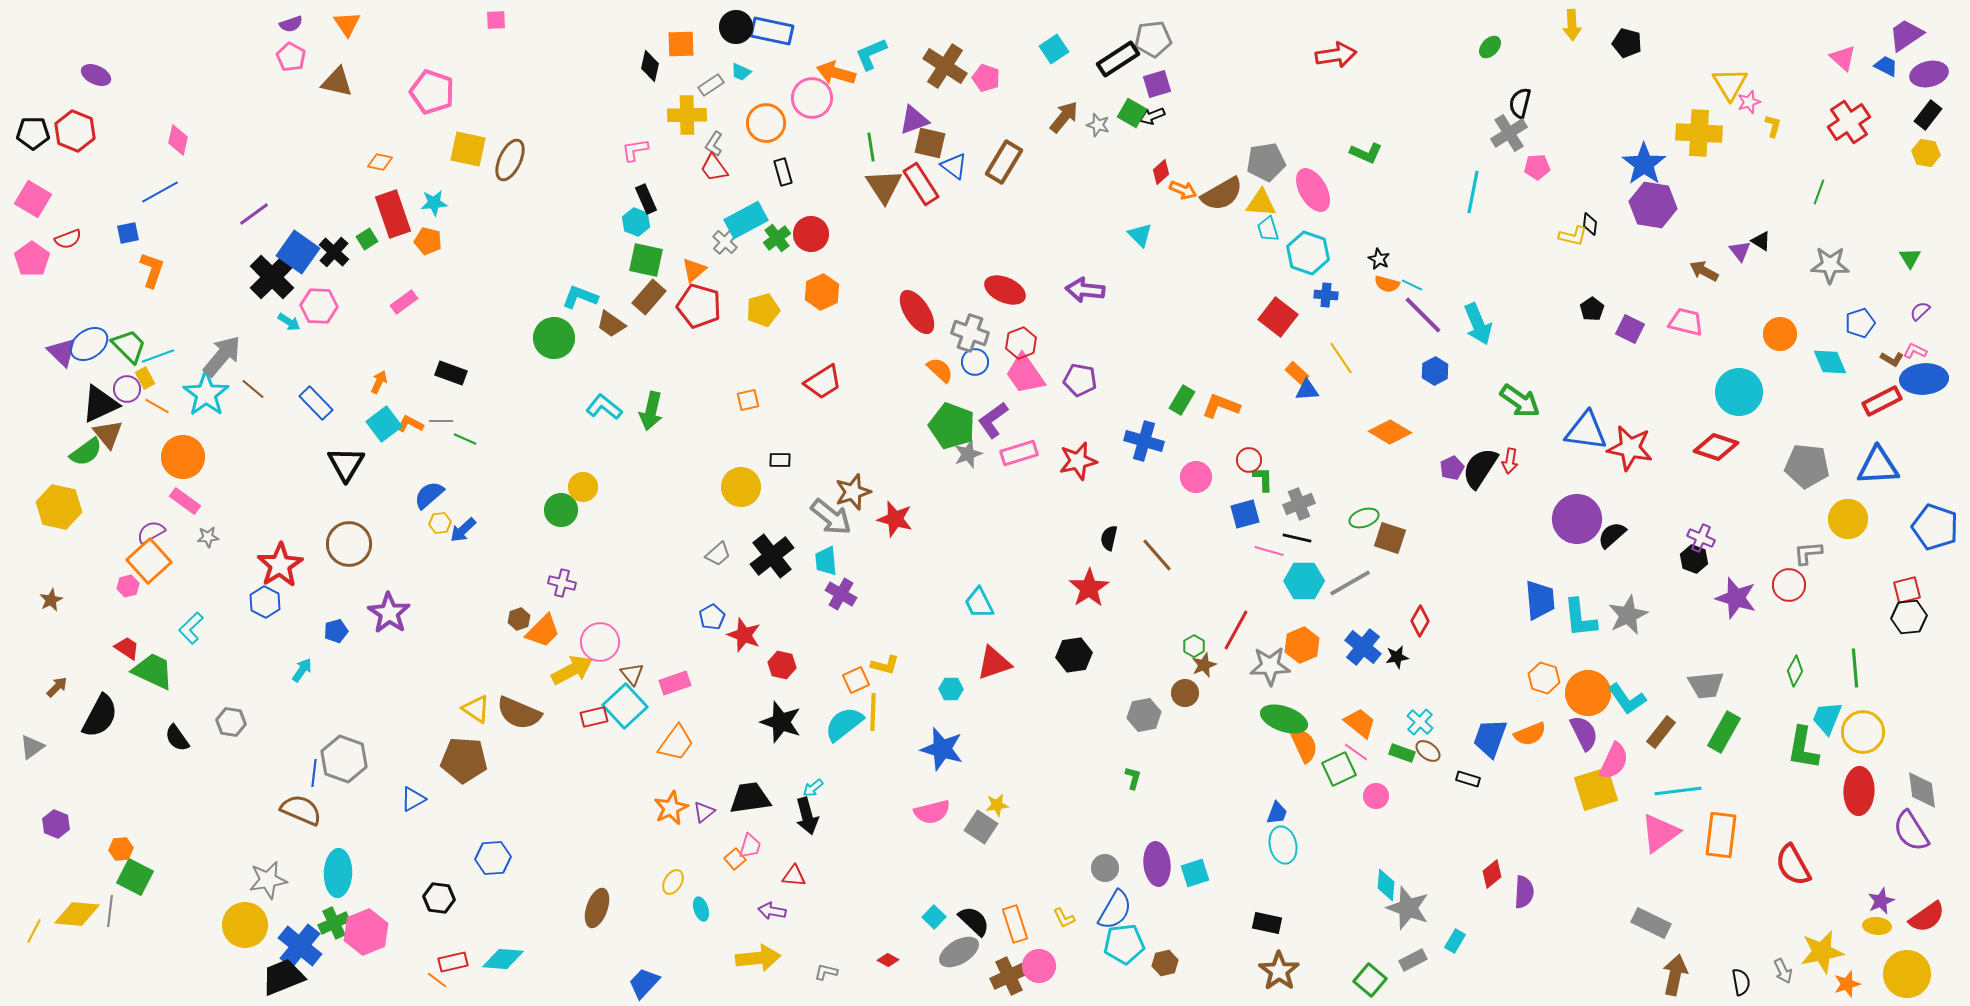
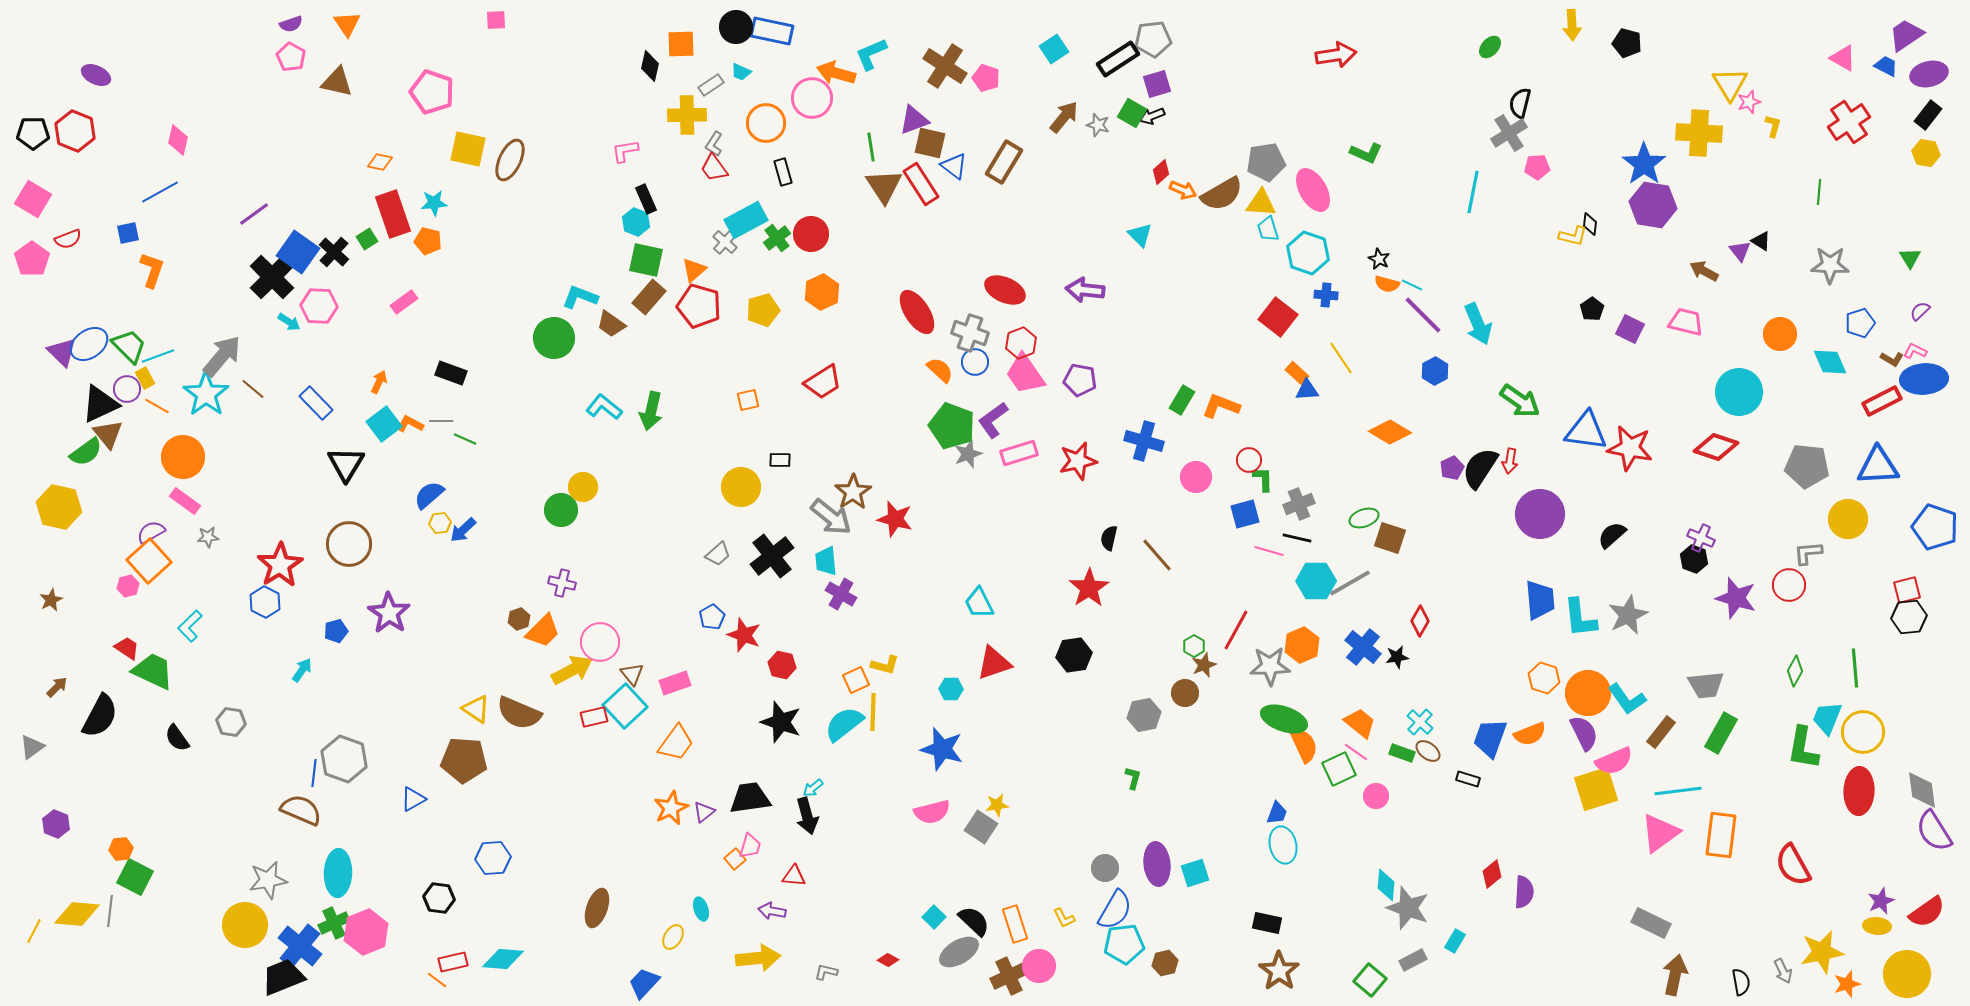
pink triangle at (1843, 58): rotated 12 degrees counterclockwise
pink L-shape at (635, 150): moved 10 px left, 1 px down
green line at (1819, 192): rotated 15 degrees counterclockwise
brown star at (853, 492): rotated 15 degrees counterclockwise
purple circle at (1577, 519): moved 37 px left, 5 px up
cyan hexagon at (1304, 581): moved 12 px right
cyan L-shape at (191, 628): moved 1 px left, 2 px up
green rectangle at (1724, 732): moved 3 px left, 1 px down
pink semicircle at (1614, 761): rotated 42 degrees clockwise
purple semicircle at (1911, 831): moved 23 px right
yellow ellipse at (673, 882): moved 55 px down
red semicircle at (1927, 917): moved 5 px up
